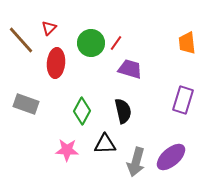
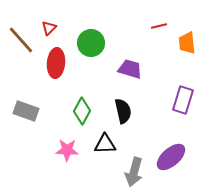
red line: moved 43 px right, 17 px up; rotated 42 degrees clockwise
gray rectangle: moved 7 px down
gray arrow: moved 2 px left, 10 px down
